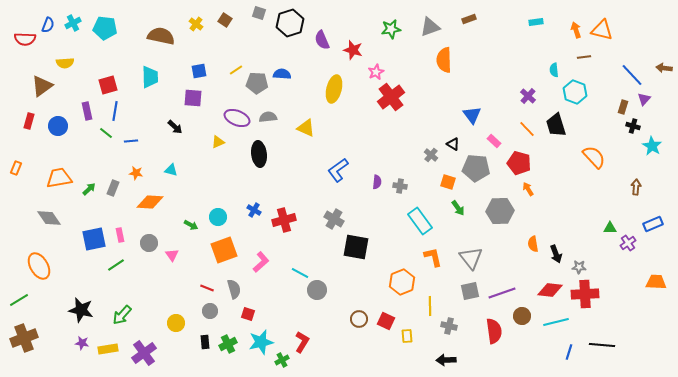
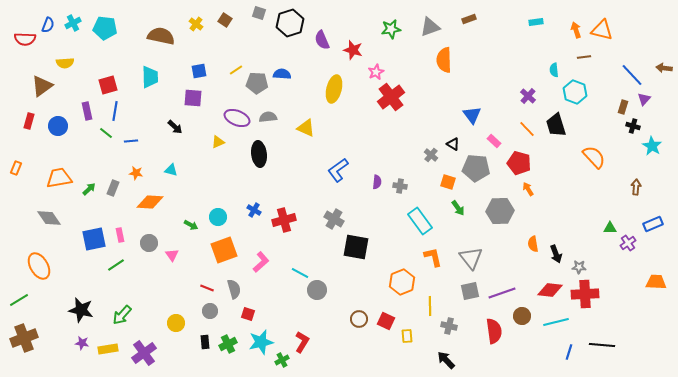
black arrow at (446, 360): rotated 48 degrees clockwise
